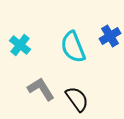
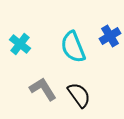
cyan cross: moved 1 px up
gray L-shape: moved 2 px right
black semicircle: moved 2 px right, 4 px up
